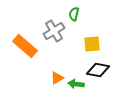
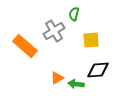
yellow square: moved 1 px left, 4 px up
black diamond: rotated 15 degrees counterclockwise
